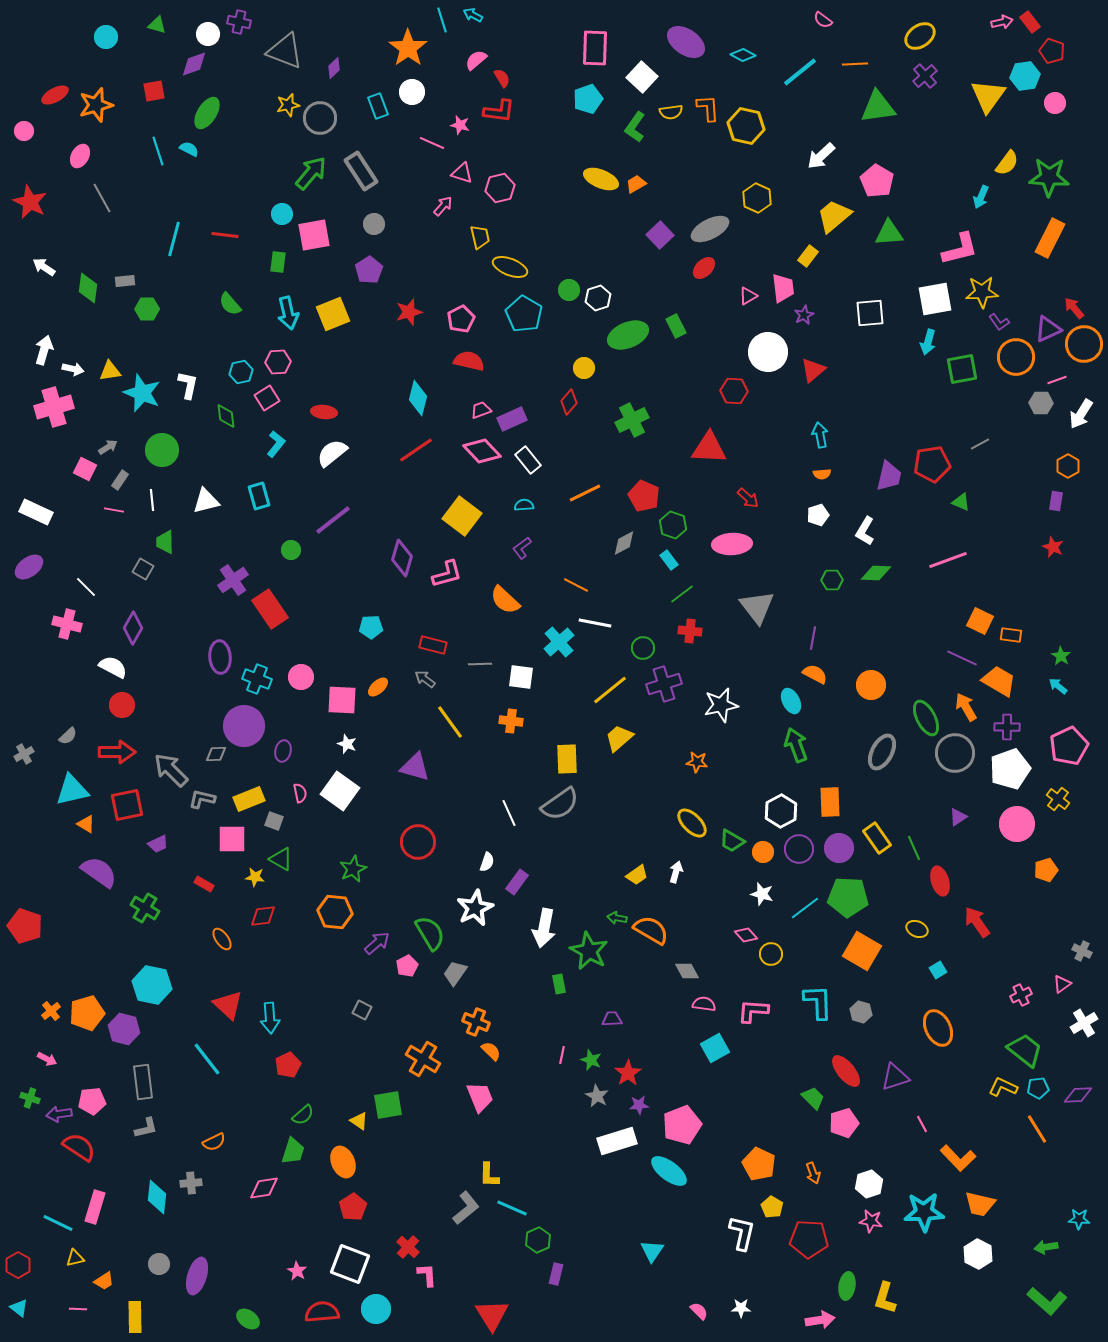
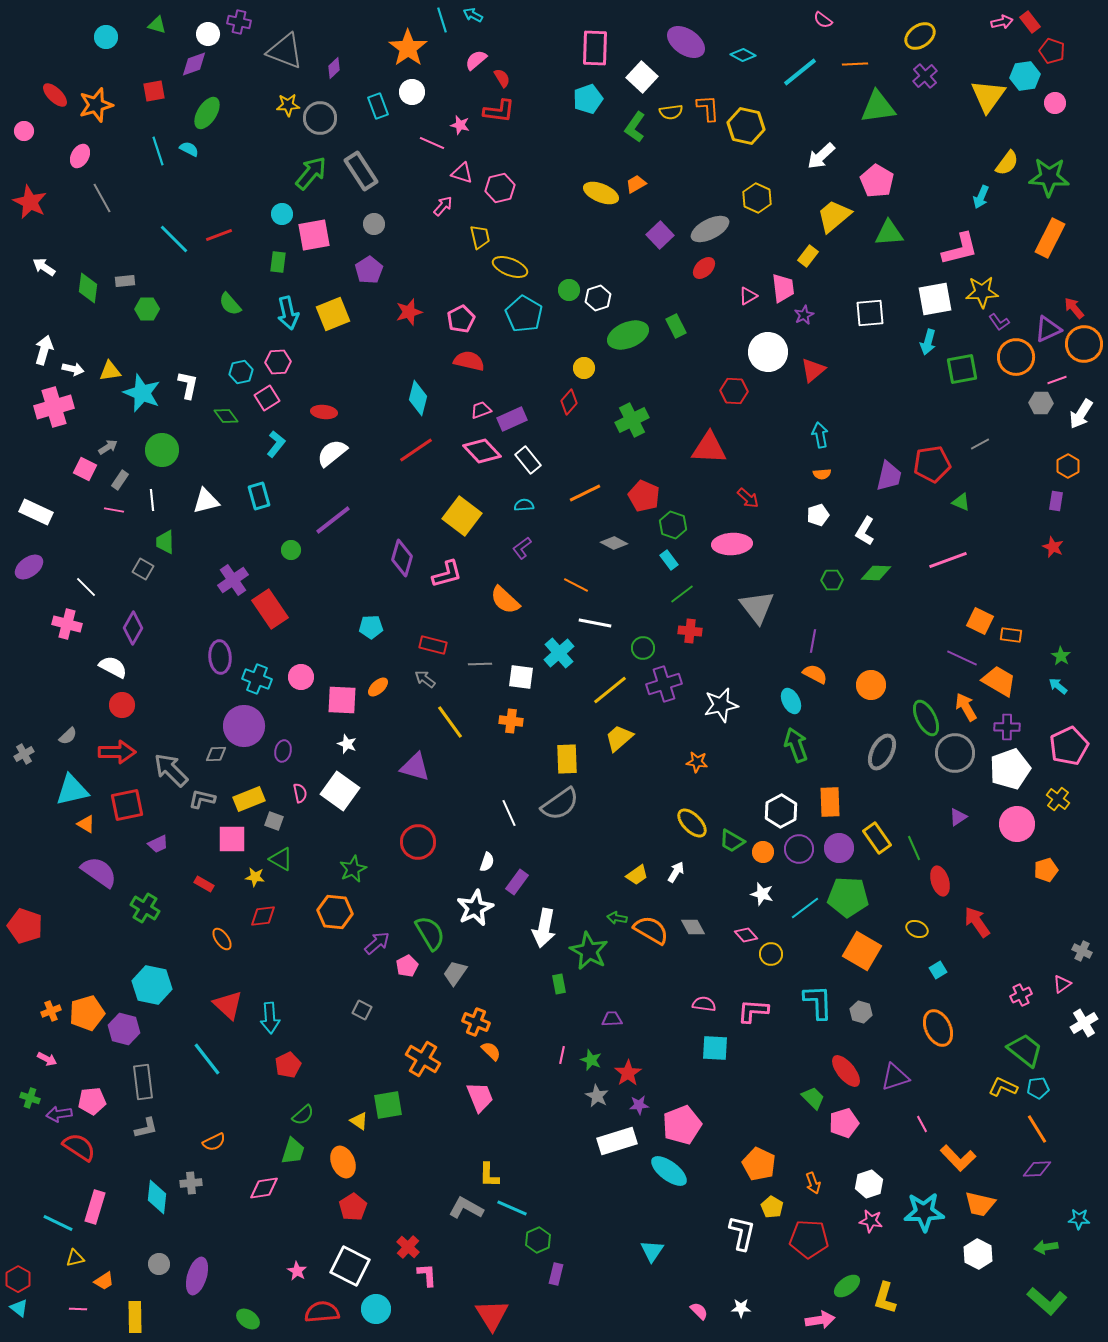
red ellipse at (55, 95): rotated 72 degrees clockwise
yellow star at (288, 105): rotated 10 degrees clockwise
yellow ellipse at (601, 179): moved 14 px down
red line at (225, 235): moved 6 px left; rotated 28 degrees counterclockwise
cyan line at (174, 239): rotated 60 degrees counterclockwise
green diamond at (226, 416): rotated 30 degrees counterclockwise
gray diamond at (624, 543): moved 10 px left; rotated 56 degrees clockwise
purple line at (813, 638): moved 3 px down
cyan cross at (559, 642): moved 11 px down
white arrow at (676, 872): rotated 15 degrees clockwise
gray diamond at (687, 971): moved 6 px right, 44 px up
orange cross at (51, 1011): rotated 18 degrees clockwise
cyan square at (715, 1048): rotated 32 degrees clockwise
purple diamond at (1078, 1095): moved 41 px left, 74 px down
orange arrow at (813, 1173): moved 10 px down
gray L-shape at (466, 1208): rotated 112 degrees counterclockwise
white square at (350, 1264): moved 2 px down; rotated 6 degrees clockwise
red hexagon at (18, 1265): moved 14 px down
green ellipse at (847, 1286): rotated 44 degrees clockwise
